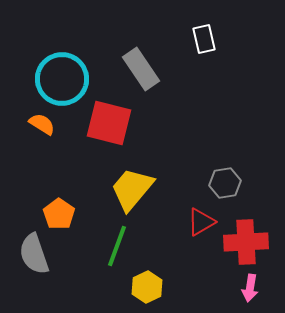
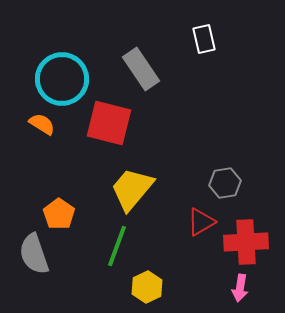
pink arrow: moved 10 px left
